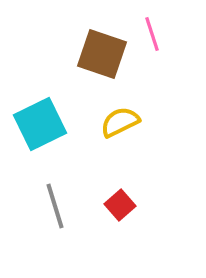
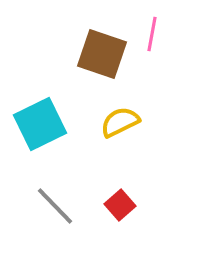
pink line: rotated 28 degrees clockwise
gray line: rotated 27 degrees counterclockwise
